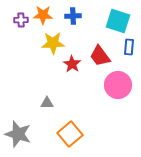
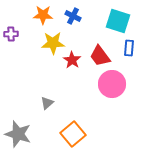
blue cross: rotated 28 degrees clockwise
purple cross: moved 10 px left, 14 px down
blue rectangle: moved 1 px down
red star: moved 4 px up
pink circle: moved 6 px left, 1 px up
gray triangle: rotated 40 degrees counterclockwise
orange square: moved 3 px right
